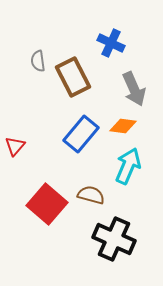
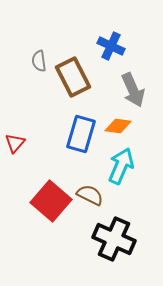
blue cross: moved 3 px down
gray semicircle: moved 1 px right
gray arrow: moved 1 px left, 1 px down
orange diamond: moved 5 px left
blue rectangle: rotated 24 degrees counterclockwise
red triangle: moved 3 px up
cyan arrow: moved 7 px left
brown semicircle: moved 1 px left; rotated 12 degrees clockwise
red square: moved 4 px right, 3 px up
